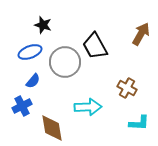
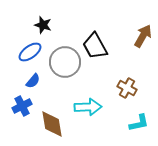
brown arrow: moved 2 px right, 2 px down
blue ellipse: rotated 15 degrees counterclockwise
cyan L-shape: rotated 15 degrees counterclockwise
brown diamond: moved 4 px up
